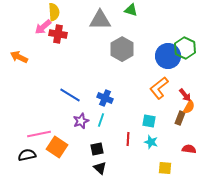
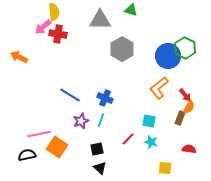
red line: rotated 40 degrees clockwise
